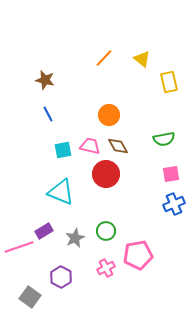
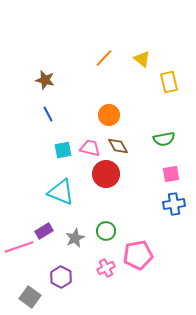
pink trapezoid: moved 2 px down
blue cross: rotated 15 degrees clockwise
